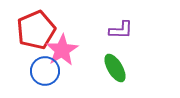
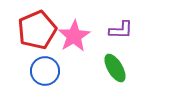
red pentagon: moved 1 px right
pink star: moved 12 px right, 14 px up
